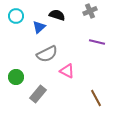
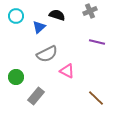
gray rectangle: moved 2 px left, 2 px down
brown line: rotated 18 degrees counterclockwise
